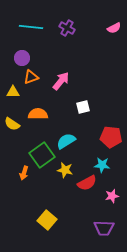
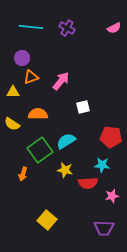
green square: moved 2 px left, 5 px up
orange arrow: moved 1 px left, 1 px down
red semicircle: moved 1 px right; rotated 24 degrees clockwise
